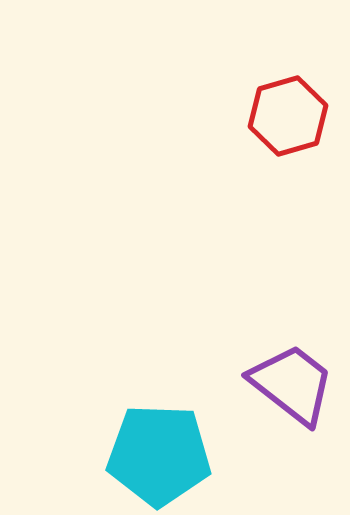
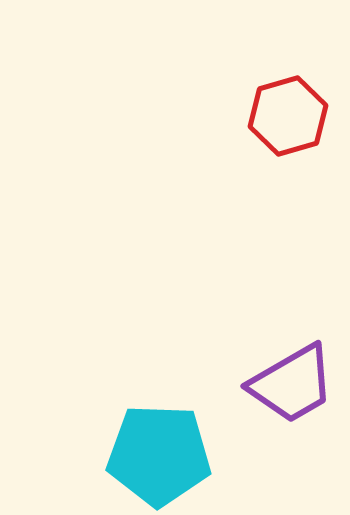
purple trapezoid: rotated 112 degrees clockwise
